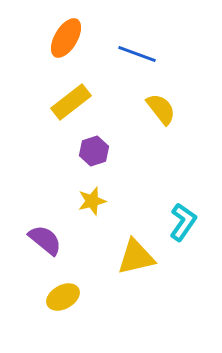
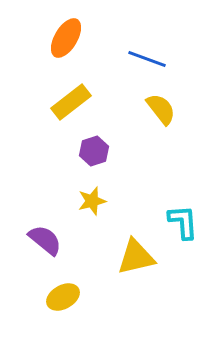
blue line: moved 10 px right, 5 px down
cyan L-shape: rotated 39 degrees counterclockwise
